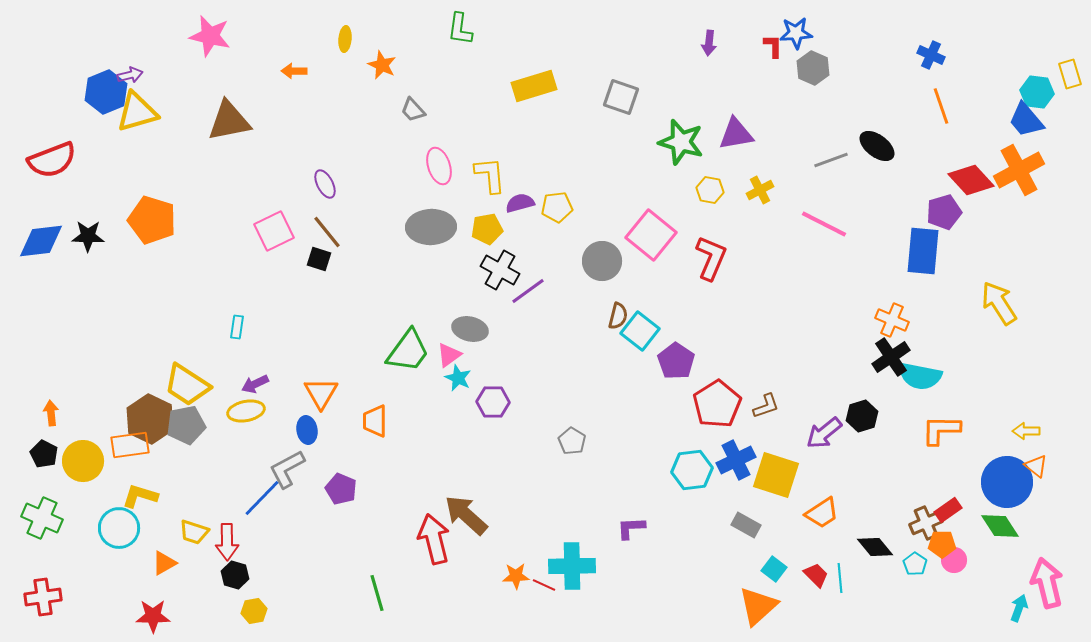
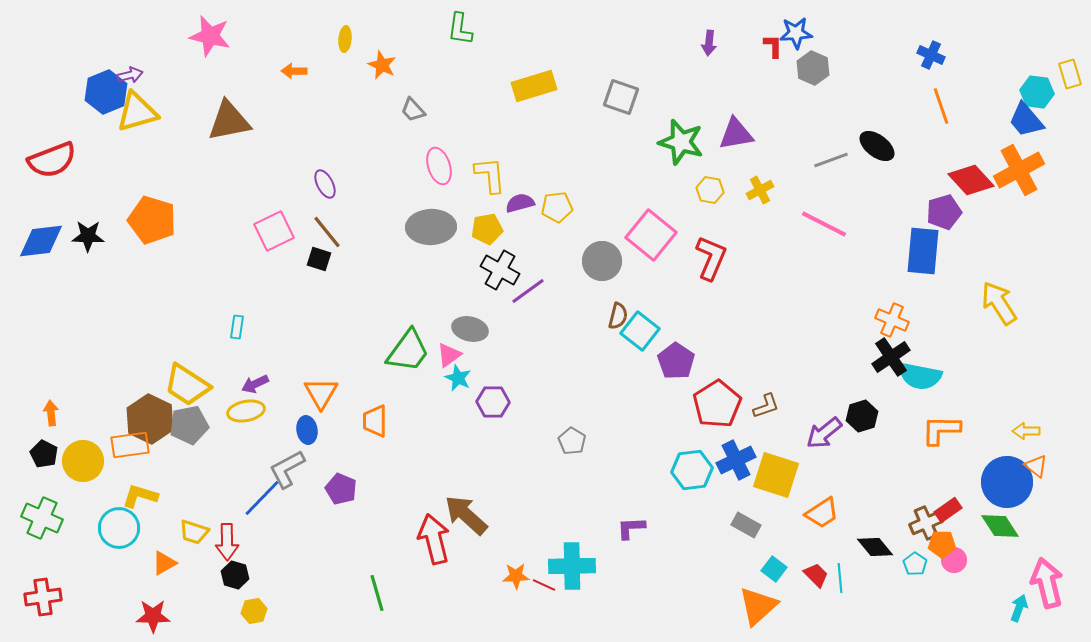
gray pentagon at (186, 425): moved 3 px right
